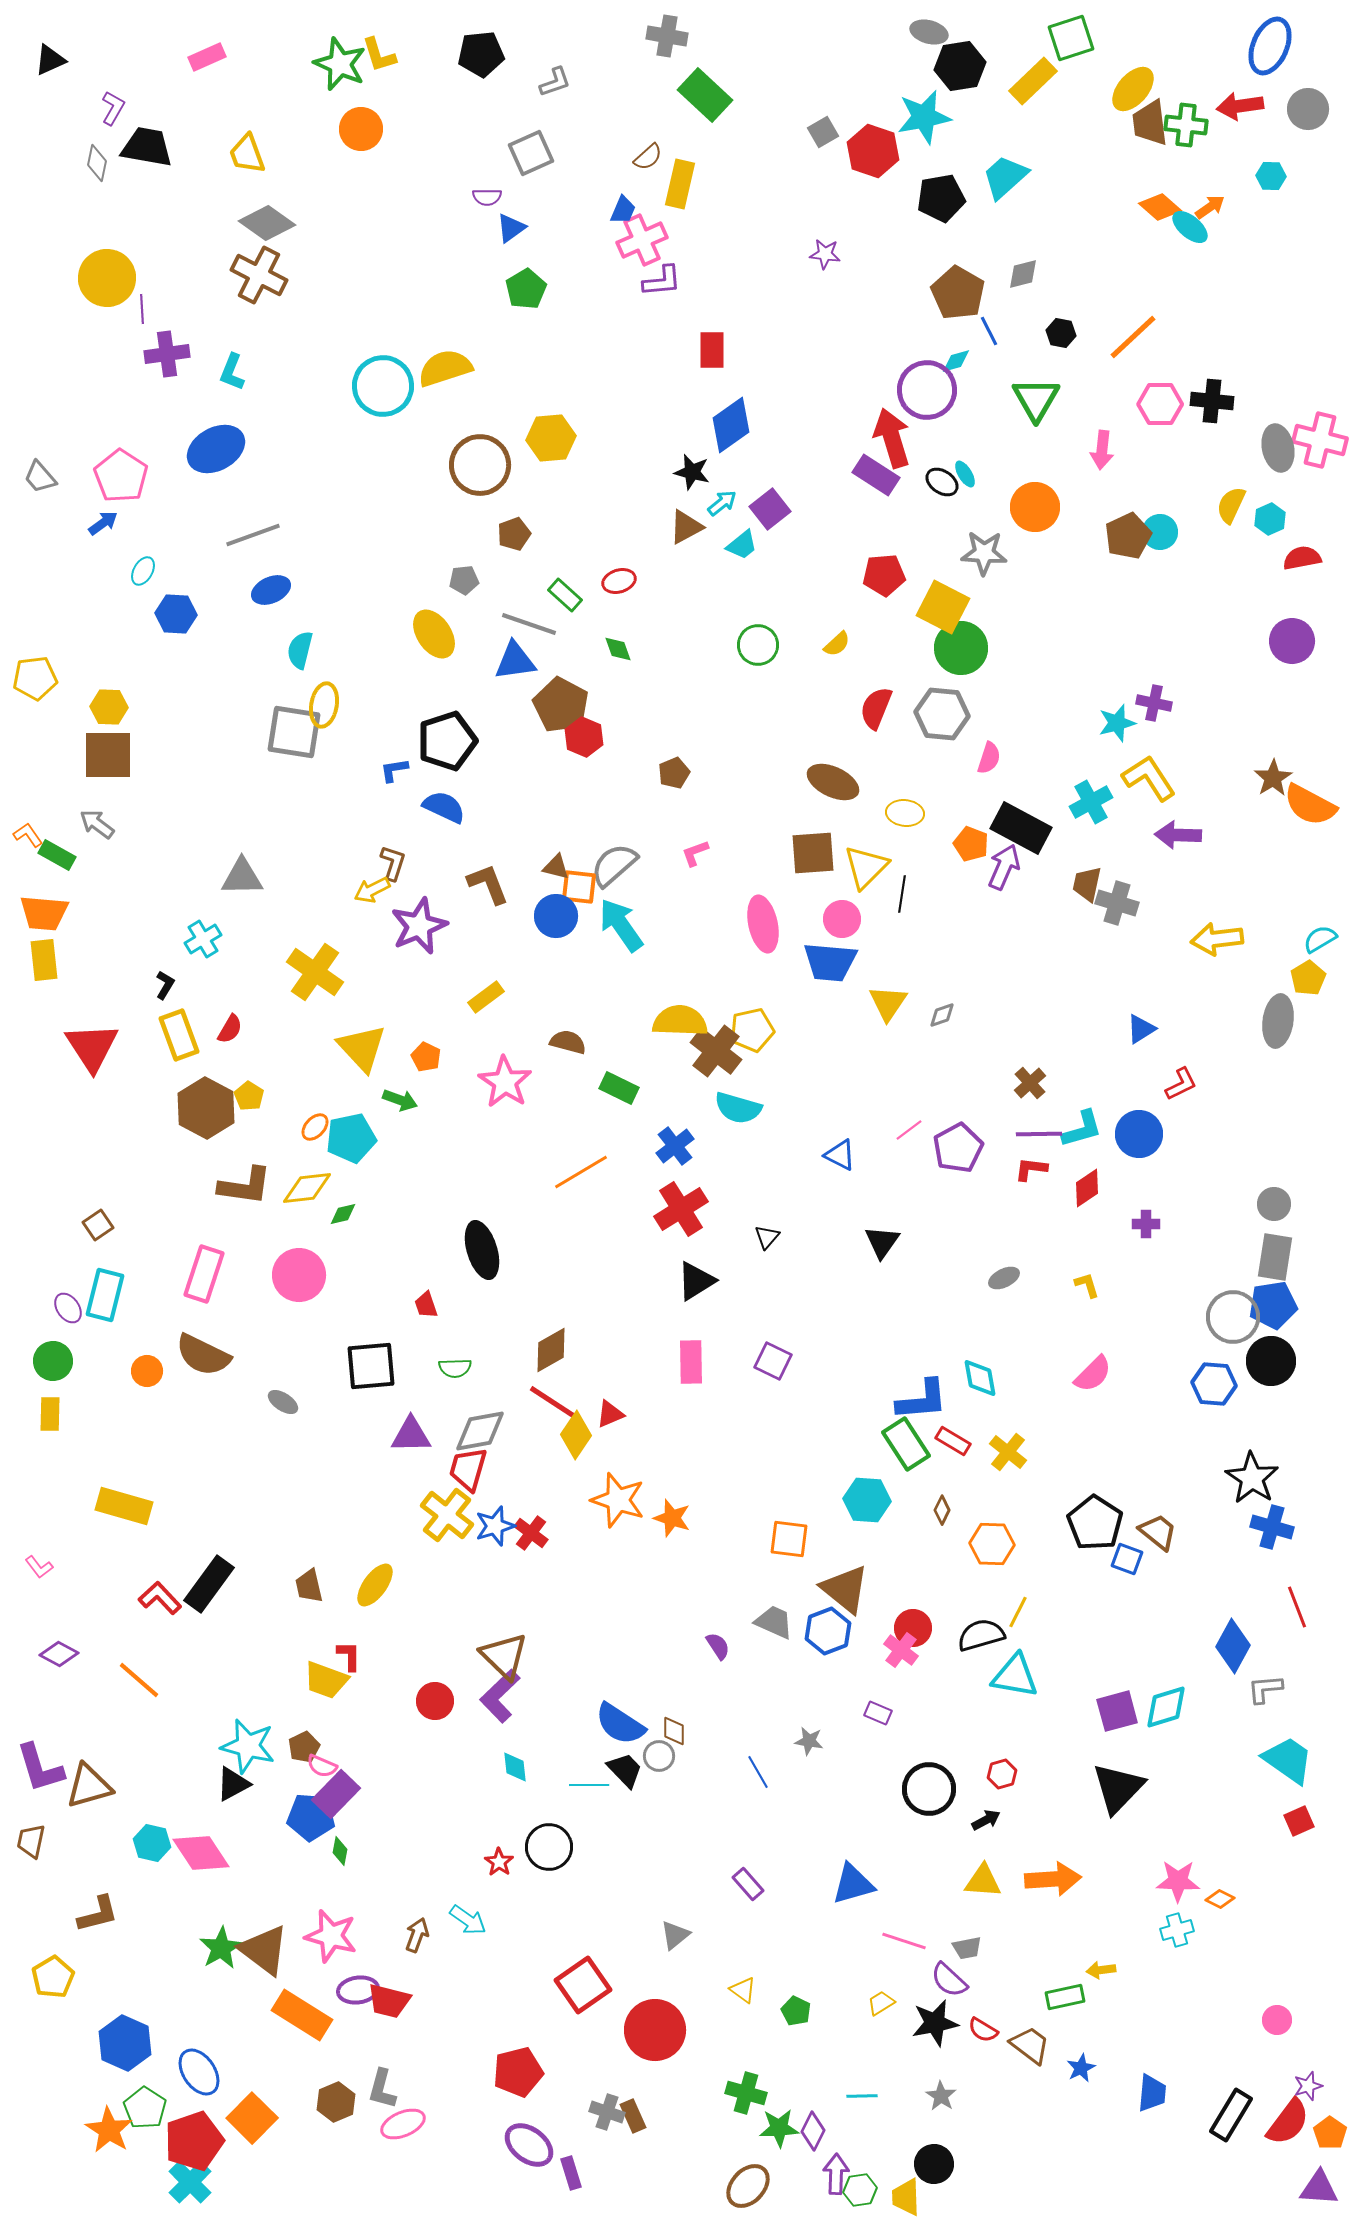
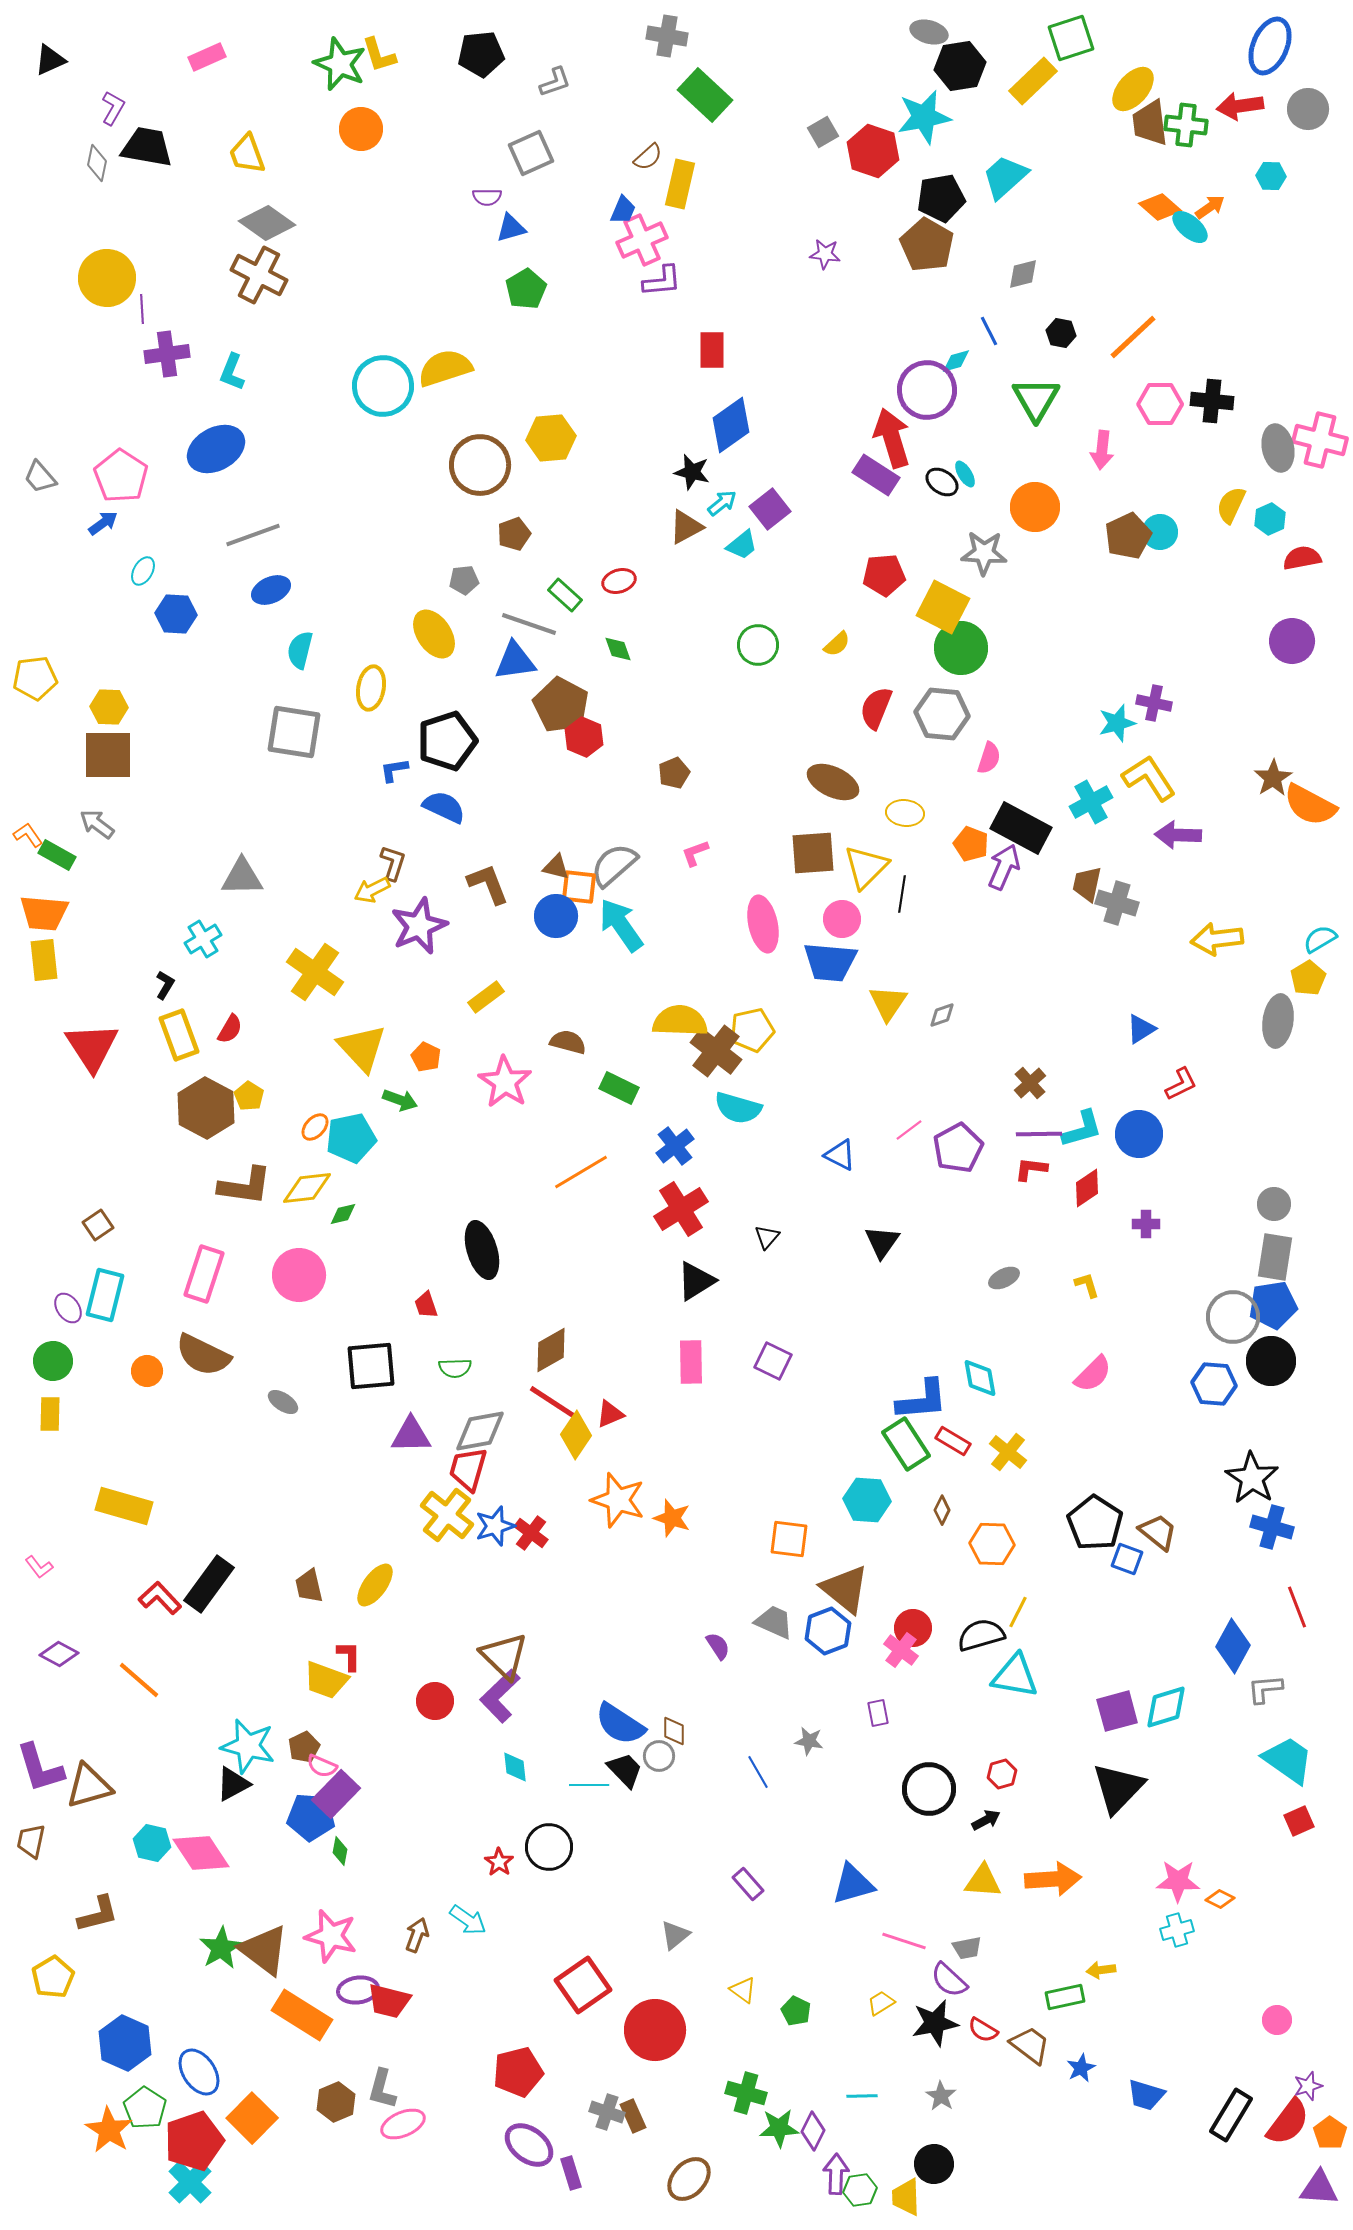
blue triangle at (511, 228): rotated 20 degrees clockwise
brown pentagon at (958, 293): moved 31 px left, 48 px up
yellow ellipse at (324, 705): moved 47 px right, 17 px up
purple rectangle at (878, 1713): rotated 56 degrees clockwise
blue trapezoid at (1152, 2093): moved 6 px left, 2 px down; rotated 102 degrees clockwise
brown ellipse at (748, 2186): moved 59 px left, 7 px up
